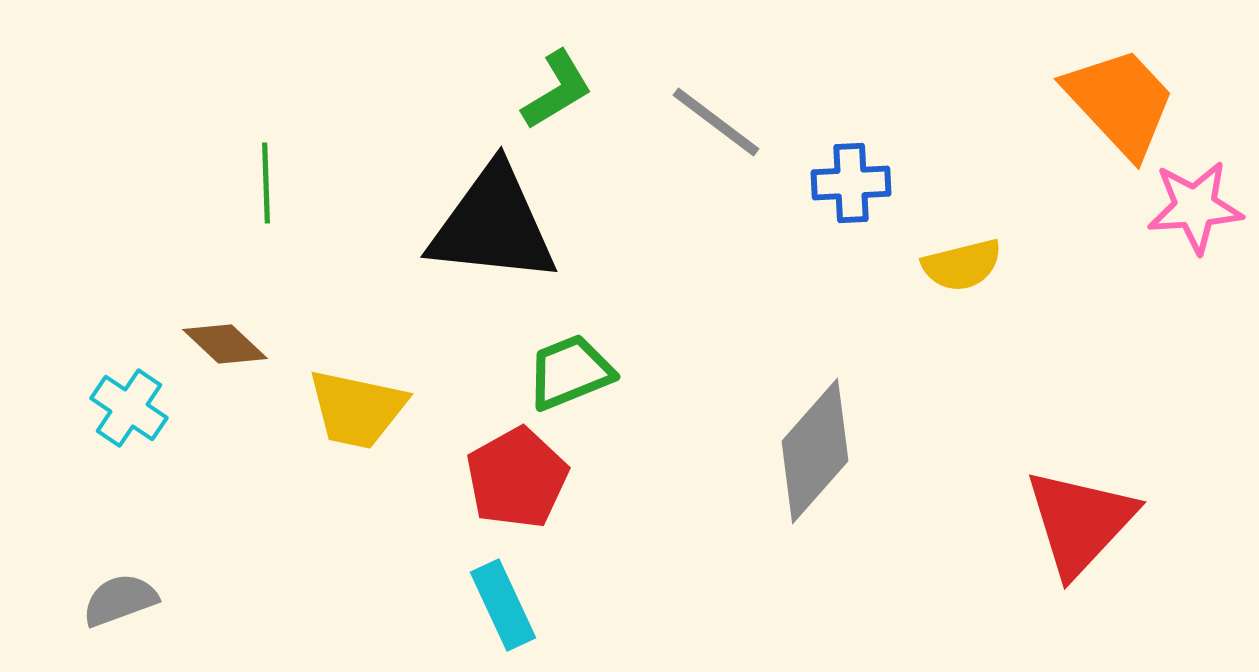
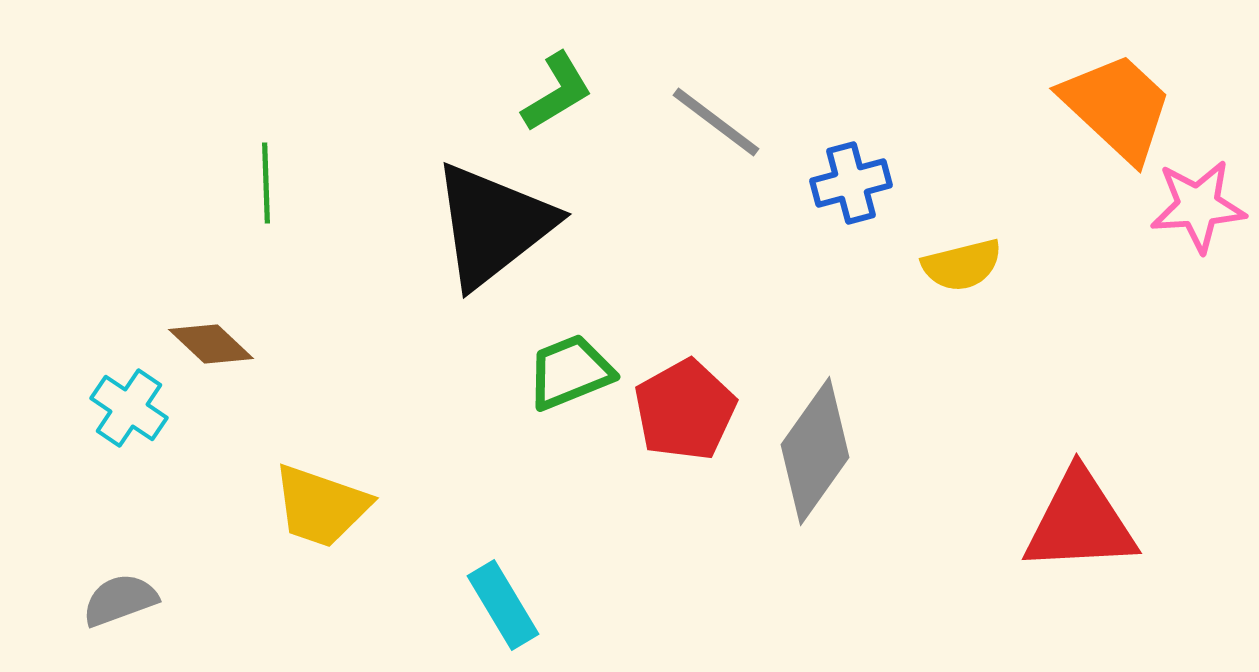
green L-shape: moved 2 px down
orange trapezoid: moved 3 px left, 5 px down; rotated 4 degrees counterclockwise
blue cross: rotated 12 degrees counterclockwise
pink star: moved 3 px right, 1 px up
black triangle: rotated 44 degrees counterclockwise
brown diamond: moved 14 px left
yellow trapezoid: moved 36 px left, 97 px down; rotated 7 degrees clockwise
gray diamond: rotated 6 degrees counterclockwise
red pentagon: moved 168 px right, 68 px up
red triangle: rotated 44 degrees clockwise
cyan rectangle: rotated 6 degrees counterclockwise
